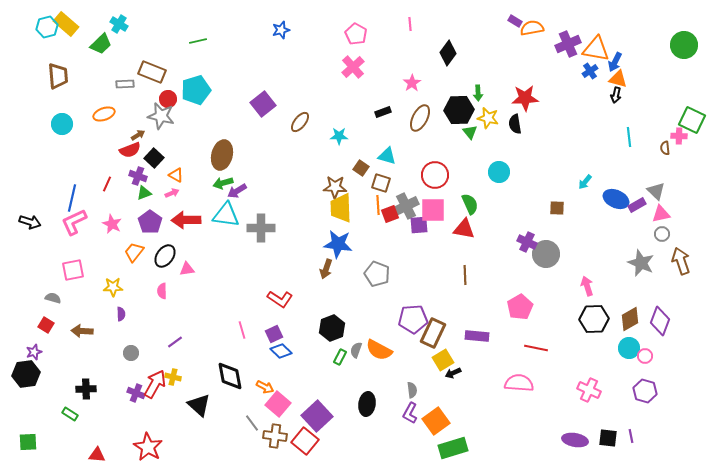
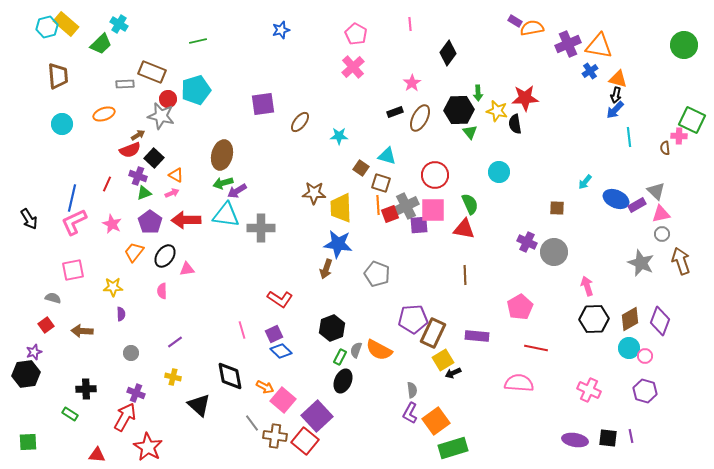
orange triangle at (596, 49): moved 3 px right, 3 px up
blue arrow at (615, 62): moved 48 px down; rotated 18 degrees clockwise
purple square at (263, 104): rotated 30 degrees clockwise
black rectangle at (383, 112): moved 12 px right
yellow star at (488, 118): moved 9 px right, 7 px up
brown star at (335, 187): moved 21 px left, 6 px down
black arrow at (30, 222): moved 1 px left, 3 px up; rotated 40 degrees clockwise
gray circle at (546, 254): moved 8 px right, 2 px up
red square at (46, 325): rotated 21 degrees clockwise
red arrow at (155, 384): moved 30 px left, 33 px down
pink square at (278, 404): moved 5 px right, 4 px up
black ellipse at (367, 404): moved 24 px left, 23 px up; rotated 15 degrees clockwise
